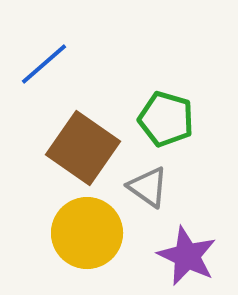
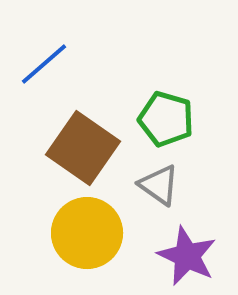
gray triangle: moved 11 px right, 2 px up
